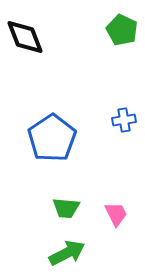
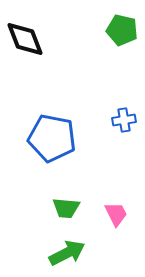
green pentagon: rotated 12 degrees counterclockwise
black diamond: moved 2 px down
blue pentagon: rotated 27 degrees counterclockwise
